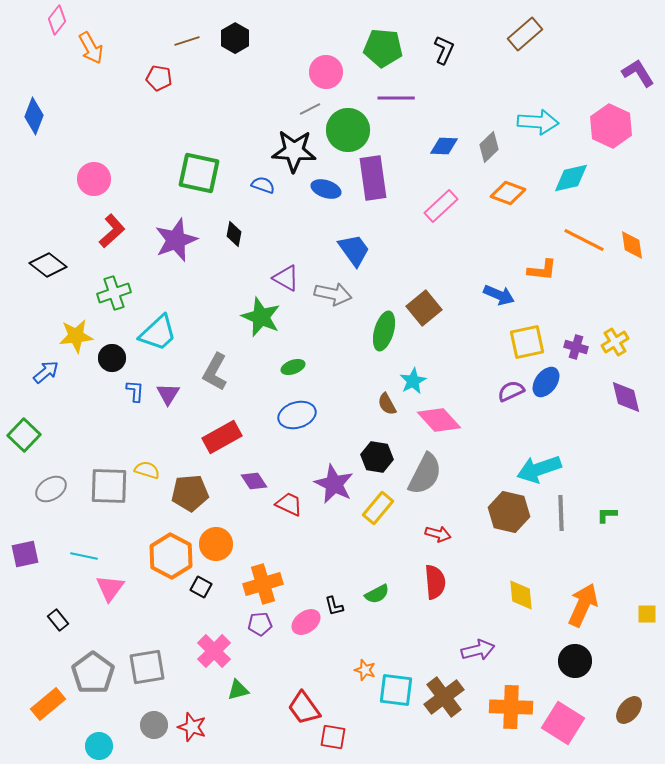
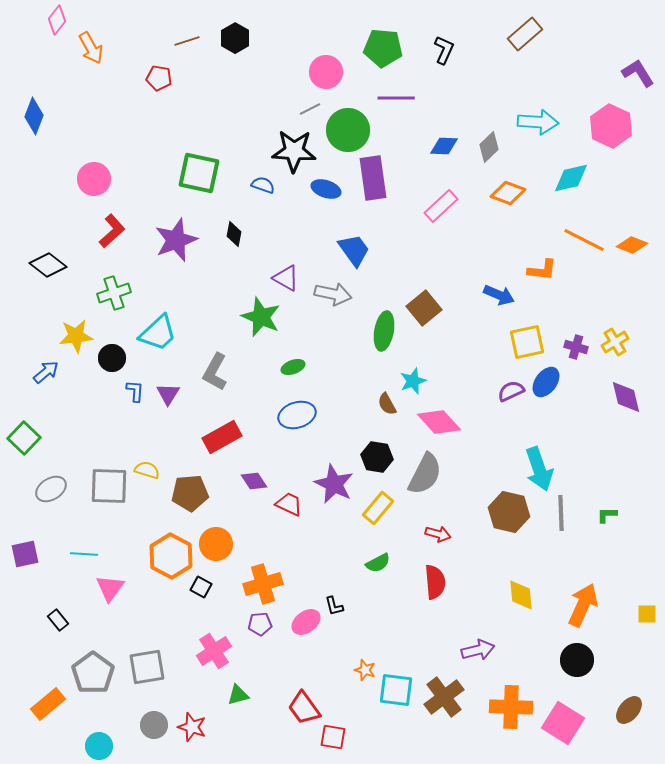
orange diamond at (632, 245): rotated 60 degrees counterclockwise
green ellipse at (384, 331): rotated 6 degrees counterclockwise
cyan star at (413, 381): rotated 8 degrees clockwise
pink diamond at (439, 420): moved 2 px down
green square at (24, 435): moved 3 px down
cyan arrow at (539, 469): rotated 90 degrees counterclockwise
cyan line at (84, 556): moved 2 px up; rotated 8 degrees counterclockwise
green semicircle at (377, 594): moved 1 px right, 31 px up
pink cross at (214, 651): rotated 12 degrees clockwise
black circle at (575, 661): moved 2 px right, 1 px up
green triangle at (238, 690): moved 5 px down
